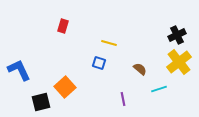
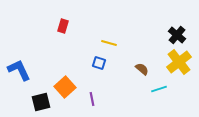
black cross: rotated 24 degrees counterclockwise
brown semicircle: moved 2 px right
purple line: moved 31 px left
